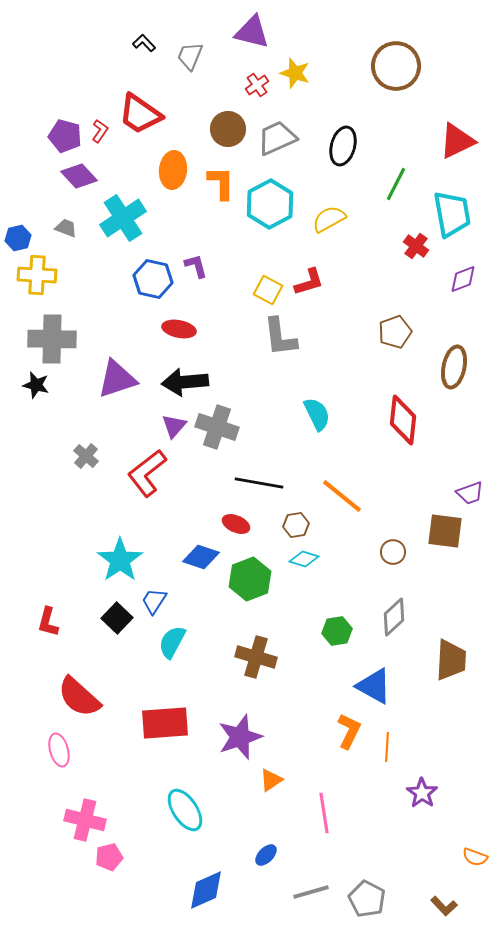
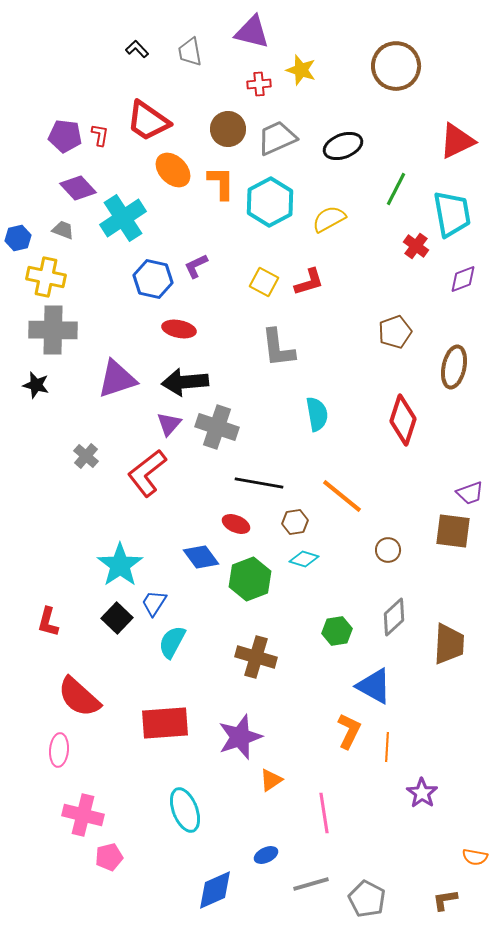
black L-shape at (144, 43): moved 7 px left, 6 px down
gray trapezoid at (190, 56): moved 4 px up; rotated 32 degrees counterclockwise
yellow star at (295, 73): moved 6 px right, 3 px up
red cross at (257, 85): moved 2 px right, 1 px up; rotated 30 degrees clockwise
red trapezoid at (140, 114): moved 8 px right, 7 px down
red L-shape at (100, 131): moved 4 px down; rotated 25 degrees counterclockwise
purple pentagon at (65, 136): rotated 8 degrees counterclockwise
black ellipse at (343, 146): rotated 54 degrees clockwise
orange ellipse at (173, 170): rotated 51 degrees counterclockwise
purple diamond at (79, 176): moved 1 px left, 12 px down
green line at (396, 184): moved 5 px down
cyan hexagon at (270, 204): moved 2 px up
gray trapezoid at (66, 228): moved 3 px left, 2 px down
purple L-shape at (196, 266): rotated 100 degrees counterclockwise
yellow cross at (37, 275): moved 9 px right, 2 px down; rotated 9 degrees clockwise
yellow square at (268, 290): moved 4 px left, 8 px up
gray L-shape at (280, 337): moved 2 px left, 11 px down
gray cross at (52, 339): moved 1 px right, 9 px up
cyan semicircle at (317, 414): rotated 16 degrees clockwise
red diamond at (403, 420): rotated 12 degrees clockwise
purple triangle at (174, 426): moved 5 px left, 2 px up
brown hexagon at (296, 525): moved 1 px left, 3 px up
brown square at (445, 531): moved 8 px right
brown circle at (393, 552): moved 5 px left, 2 px up
blue diamond at (201, 557): rotated 36 degrees clockwise
cyan star at (120, 560): moved 5 px down
blue trapezoid at (154, 601): moved 2 px down
brown trapezoid at (451, 660): moved 2 px left, 16 px up
pink ellipse at (59, 750): rotated 20 degrees clockwise
cyan ellipse at (185, 810): rotated 12 degrees clockwise
pink cross at (85, 820): moved 2 px left, 5 px up
blue ellipse at (266, 855): rotated 20 degrees clockwise
orange semicircle at (475, 857): rotated 10 degrees counterclockwise
blue diamond at (206, 890): moved 9 px right
gray line at (311, 892): moved 8 px up
brown L-shape at (444, 906): moved 1 px right, 6 px up; rotated 124 degrees clockwise
